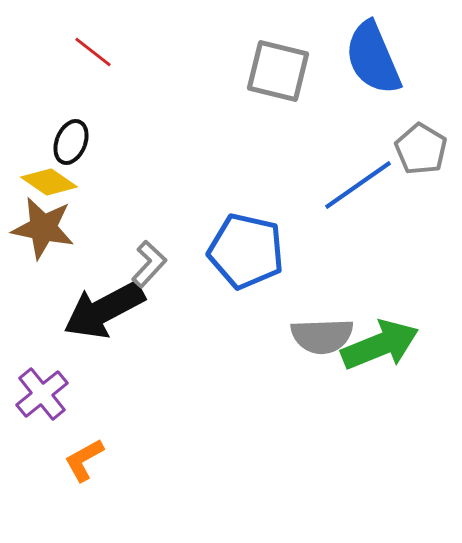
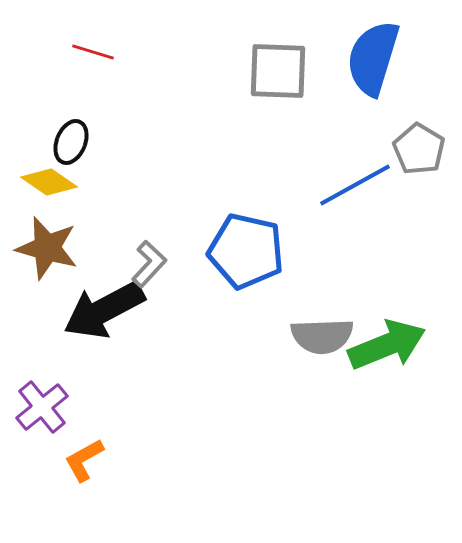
red line: rotated 21 degrees counterclockwise
blue semicircle: rotated 40 degrees clockwise
gray square: rotated 12 degrees counterclockwise
gray pentagon: moved 2 px left
blue line: moved 3 px left; rotated 6 degrees clockwise
brown star: moved 4 px right, 20 px down; rotated 4 degrees clockwise
green arrow: moved 7 px right
purple cross: moved 13 px down
